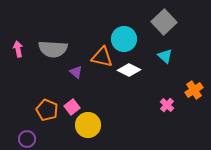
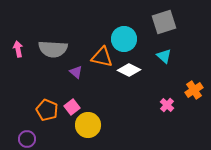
gray square: rotated 25 degrees clockwise
cyan triangle: moved 1 px left
